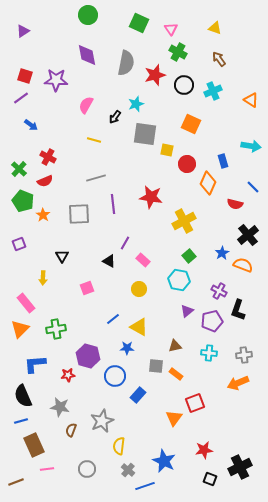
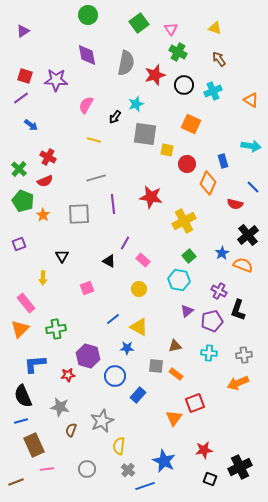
green square at (139, 23): rotated 30 degrees clockwise
